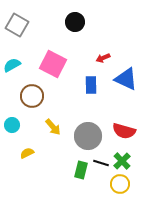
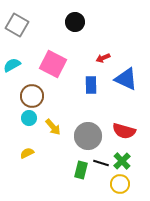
cyan circle: moved 17 px right, 7 px up
